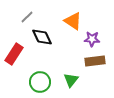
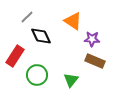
black diamond: moved 1 px left, 1 px up
red rectangle: moved 1 px right, 2 px down
brown rectangle: rotated 30 degrees clockwise
green circle: moved 3 px left, 7 px up
